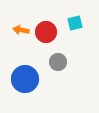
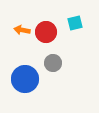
orange arrow: moved 1 px right
gray circle: moved 5 px left, 1 px down
